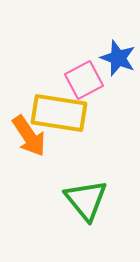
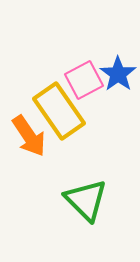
blue star: moved 16 px down; rotated 15 degrees clockwise
yellow rectangle: moved 2 px up; rotated 46 degrees clockwise
green triangle: rotated 6 degrees counterclockwise
